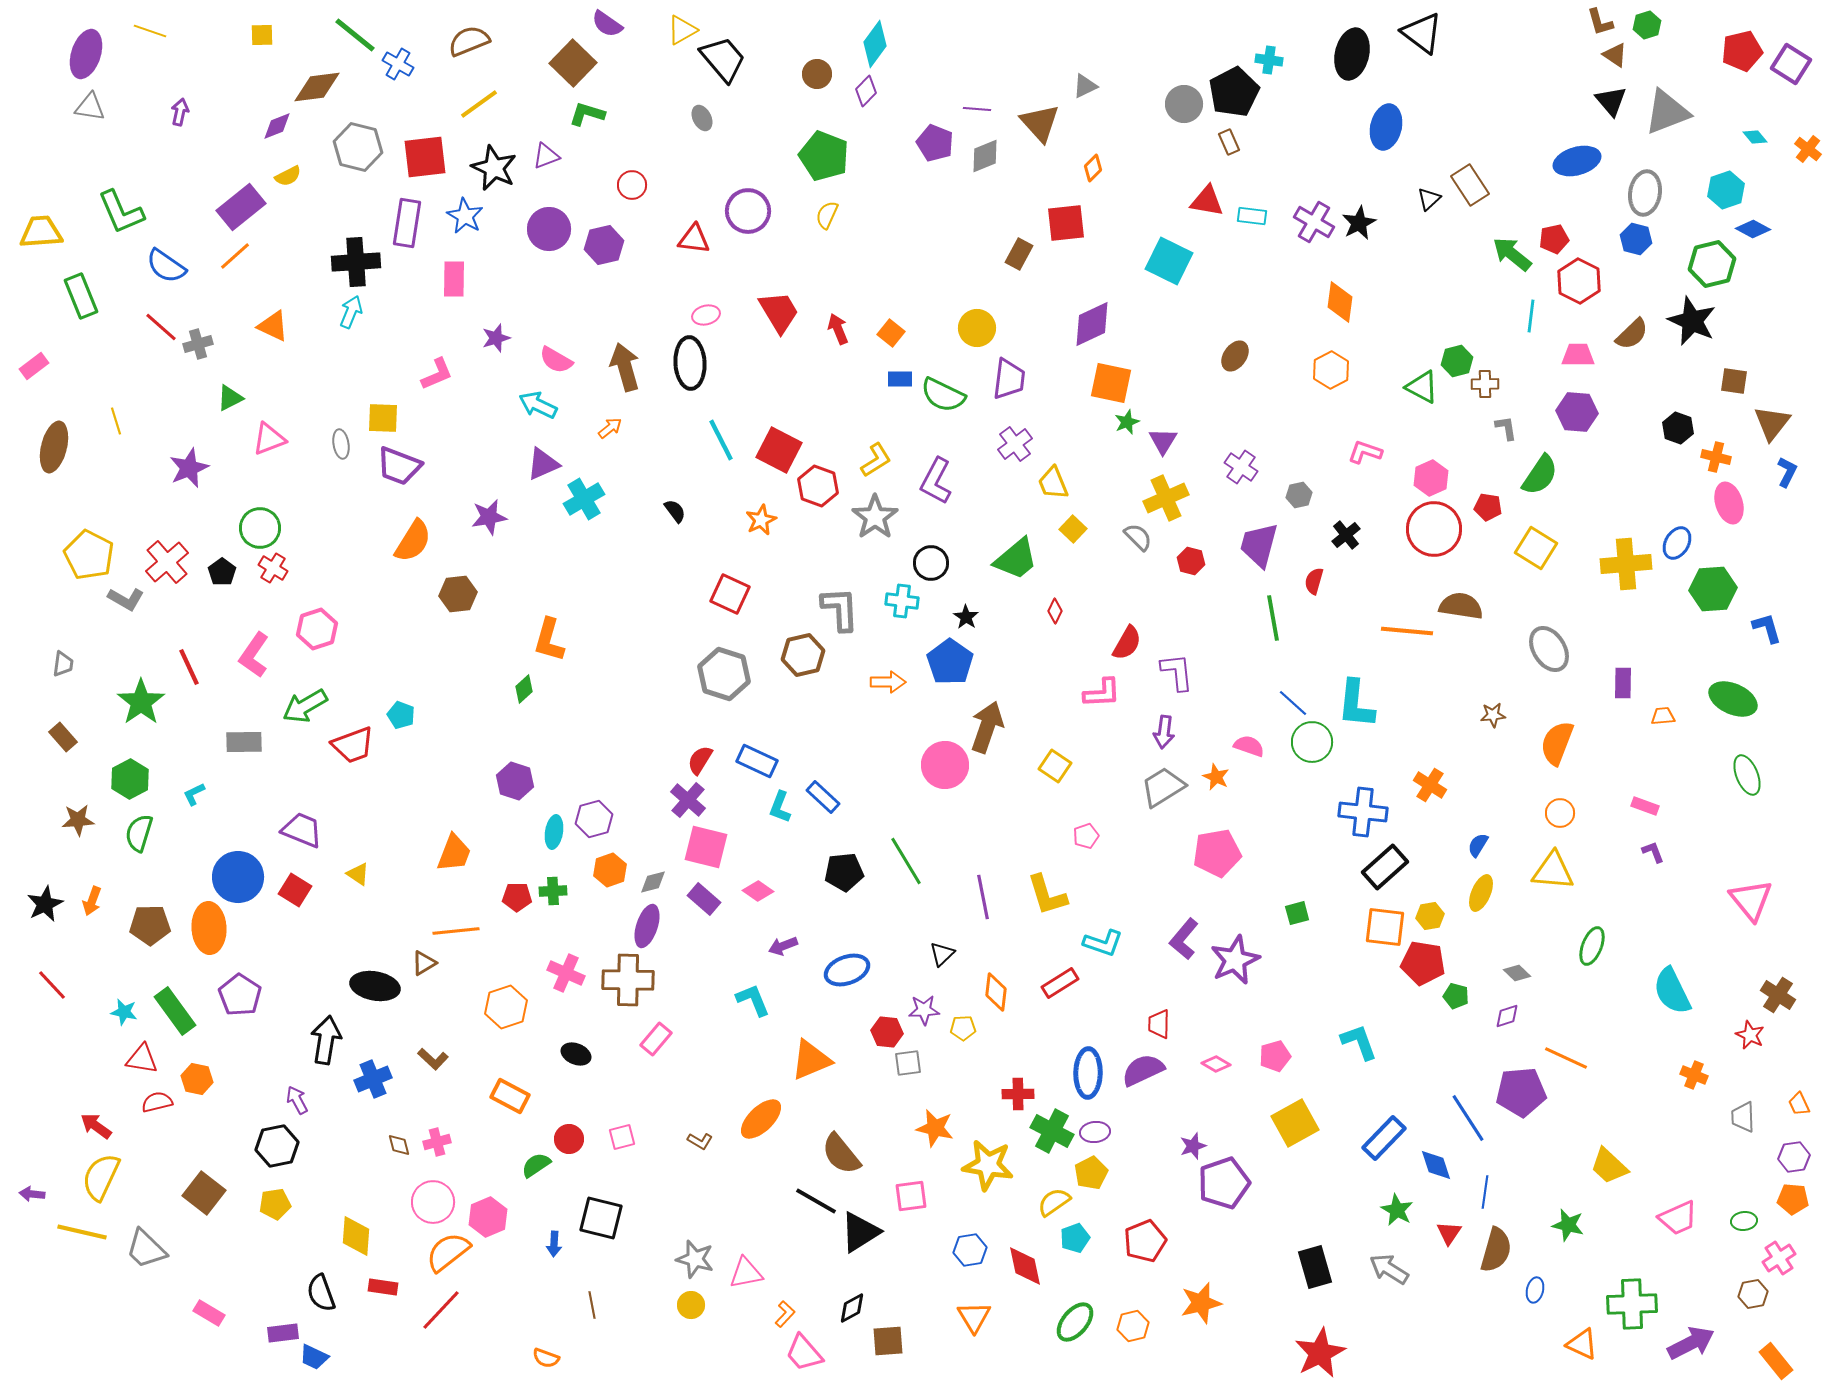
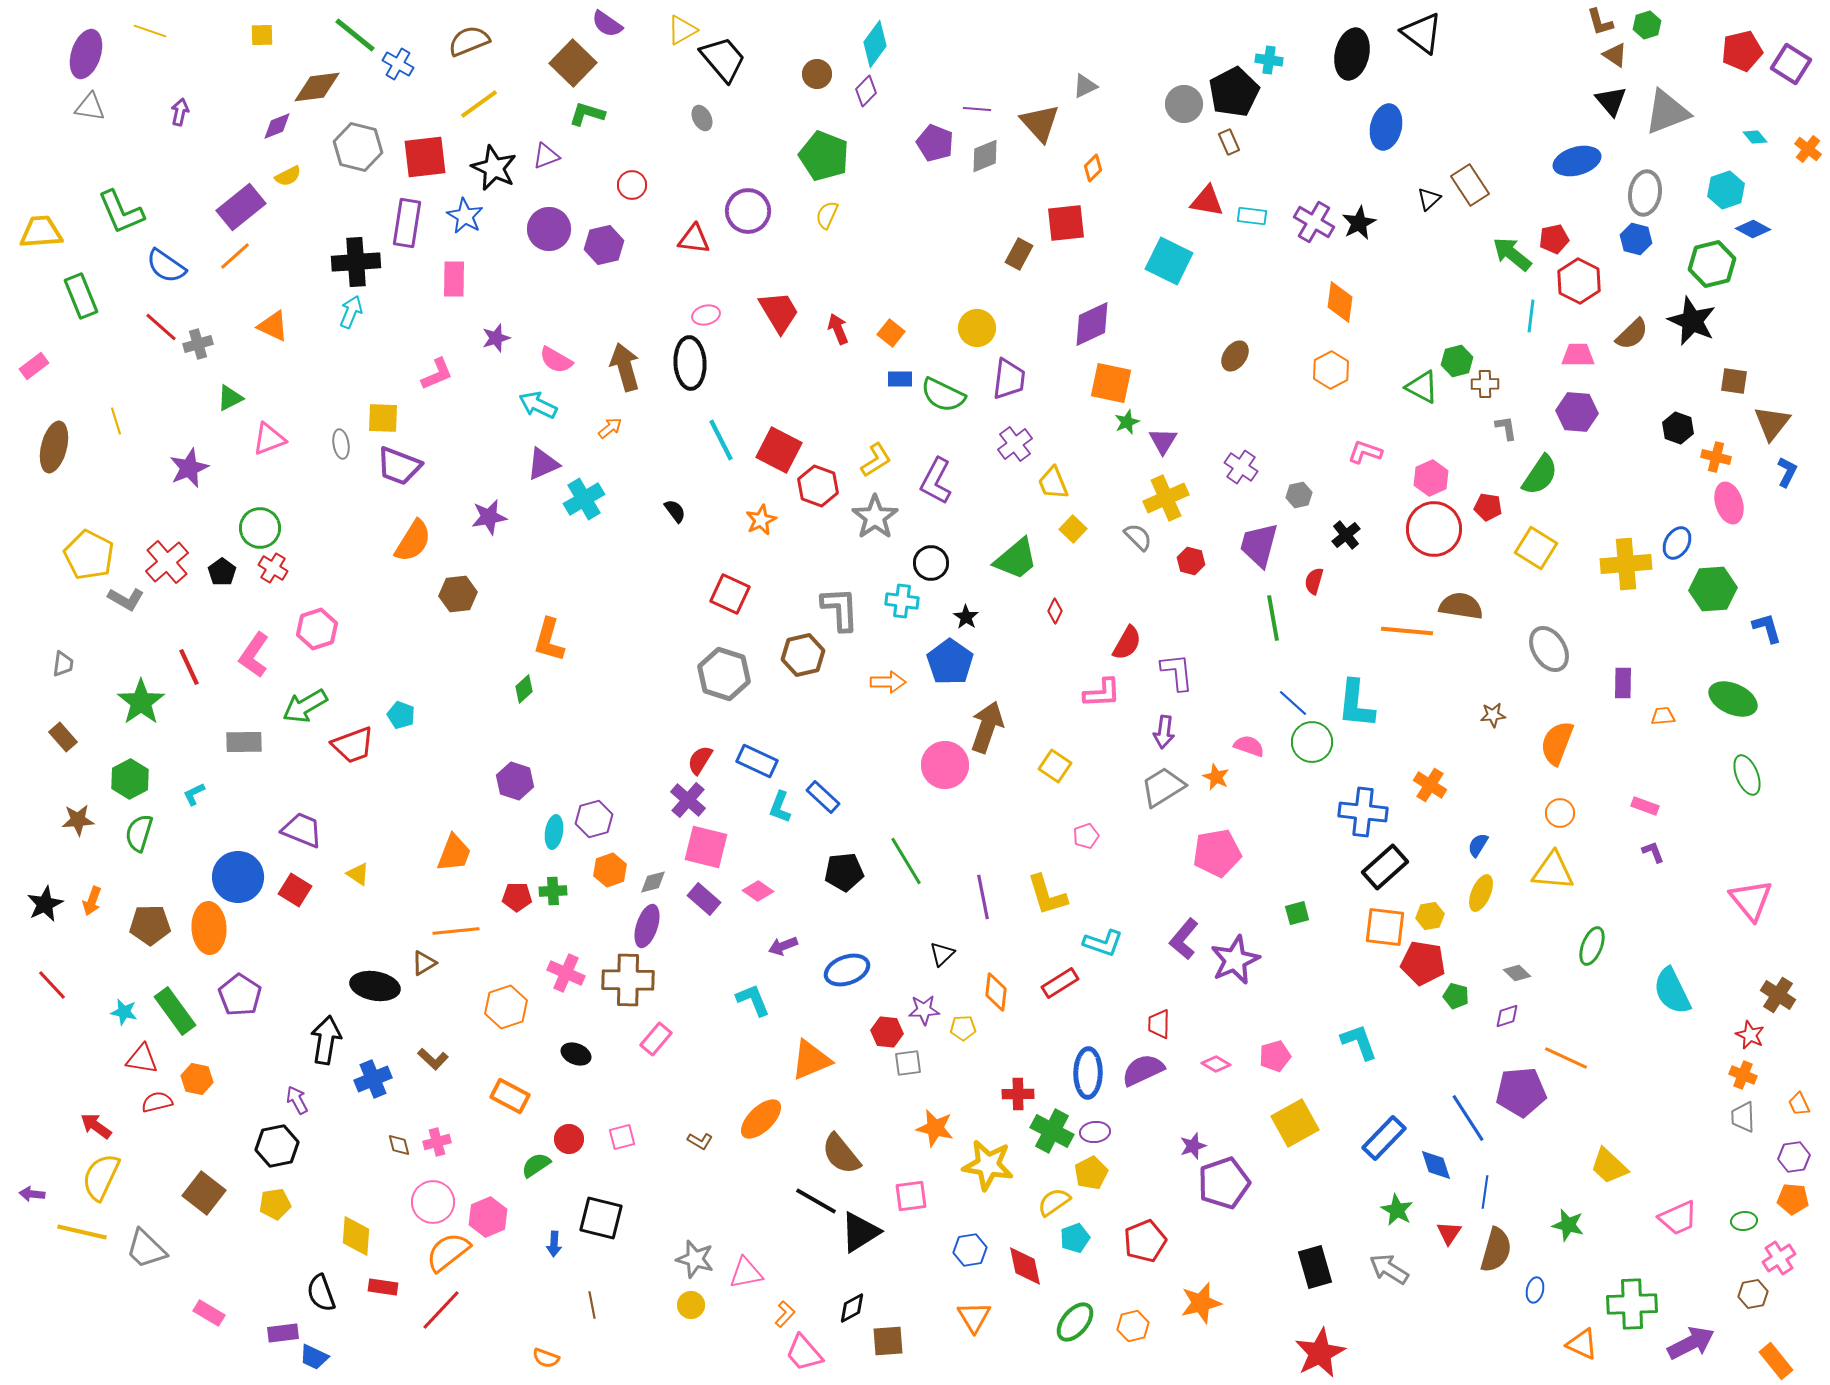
orange cross at (1694, 1075): moved 49 px right
